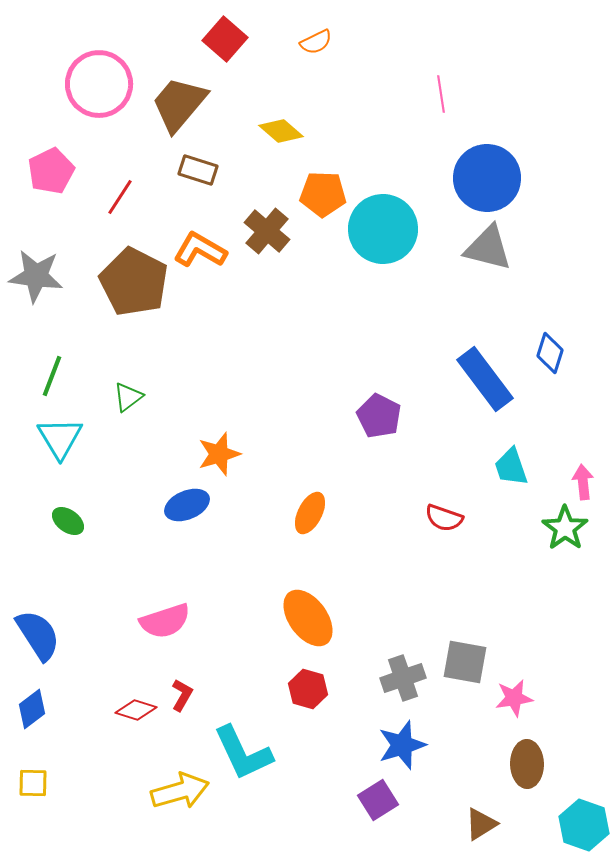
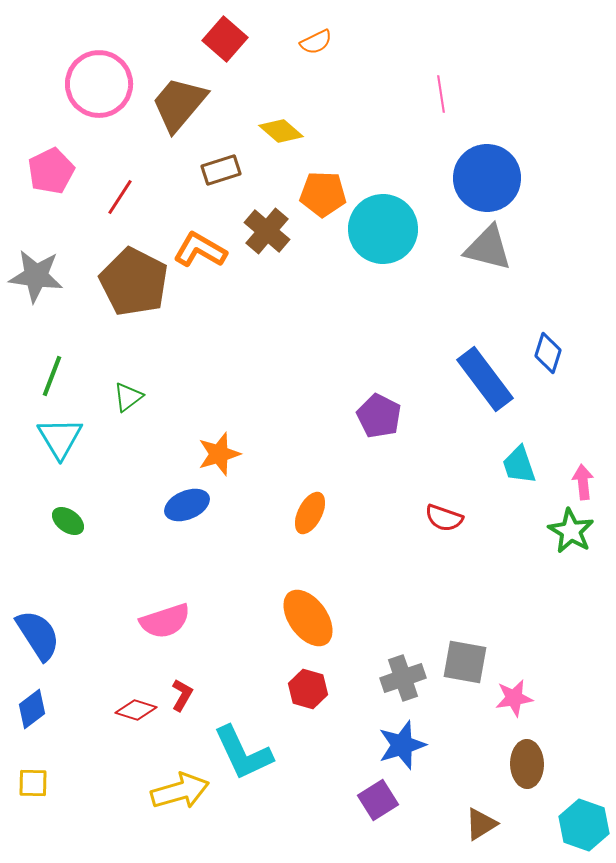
brown rectangle at (198, 170): moved 23 px right; rotated 36 degrees counterclockwise
blue diamond at (550, 353): moved 2 px left
cyan trapezoid at (511, 467): moved 8 px right, 2 px up
green star at (565, 528): moved 6 px right, 3 px down; rotated 6 degrees counterclockwise
